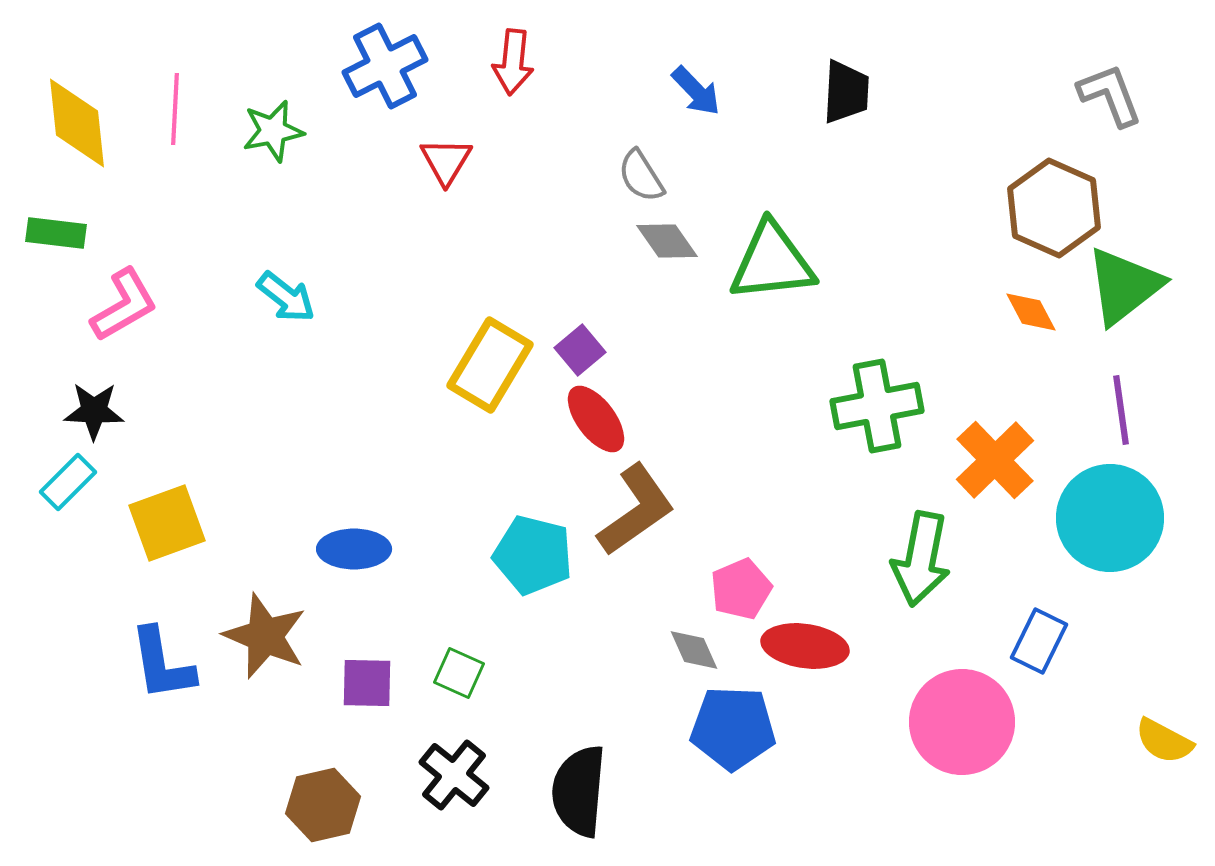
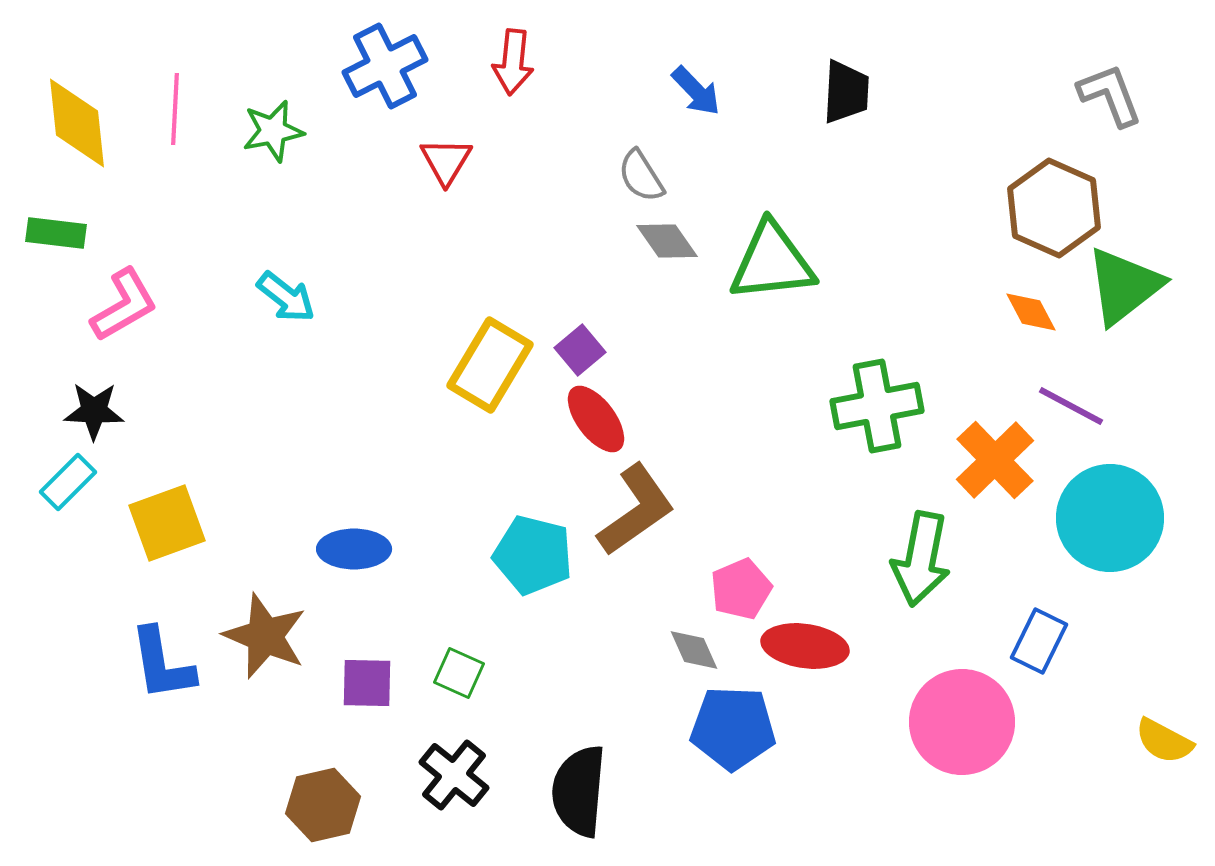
purple line at (1121, 410): moved 50 px left, 4 px up; rotated 54 degrees counterclockwise
